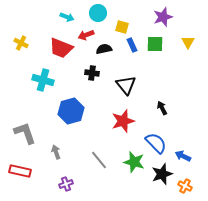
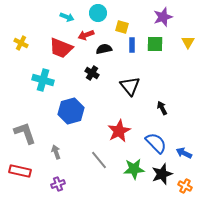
blue rectangle: rotated 24 degrees clockwise
black cross: rotated 24 degrees clockwise
black triangle: moved 4 px right, 1 px down
red star: moved 4 px left, 10 px down; rotated 10 degrees counterclockwise
blue arrow: moved 1 px right, 3 px up
green star: moved 7 px down; rotated 20 degrees counterclockwise
purple cross: moved 8 px left
